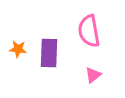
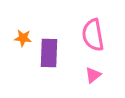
pink semicircle: moved 4 px right, 4 px down
orange star: moved 5 px right, 11 px up
